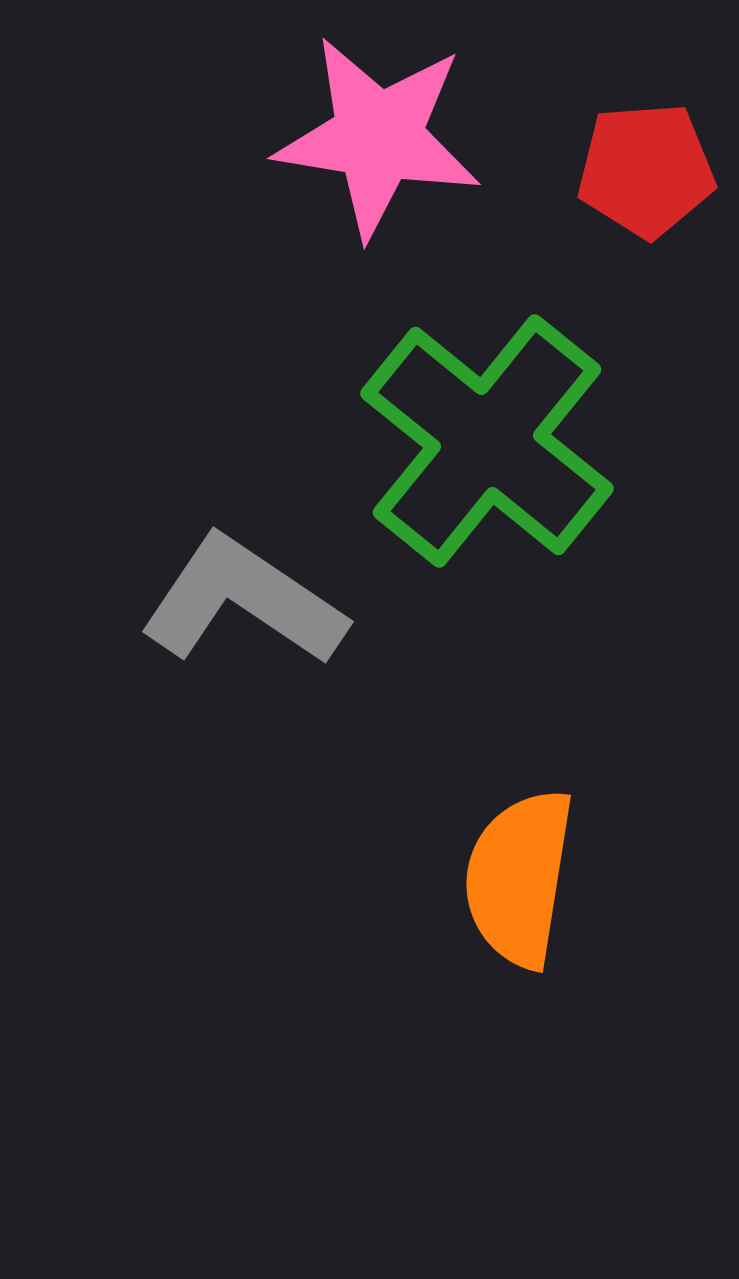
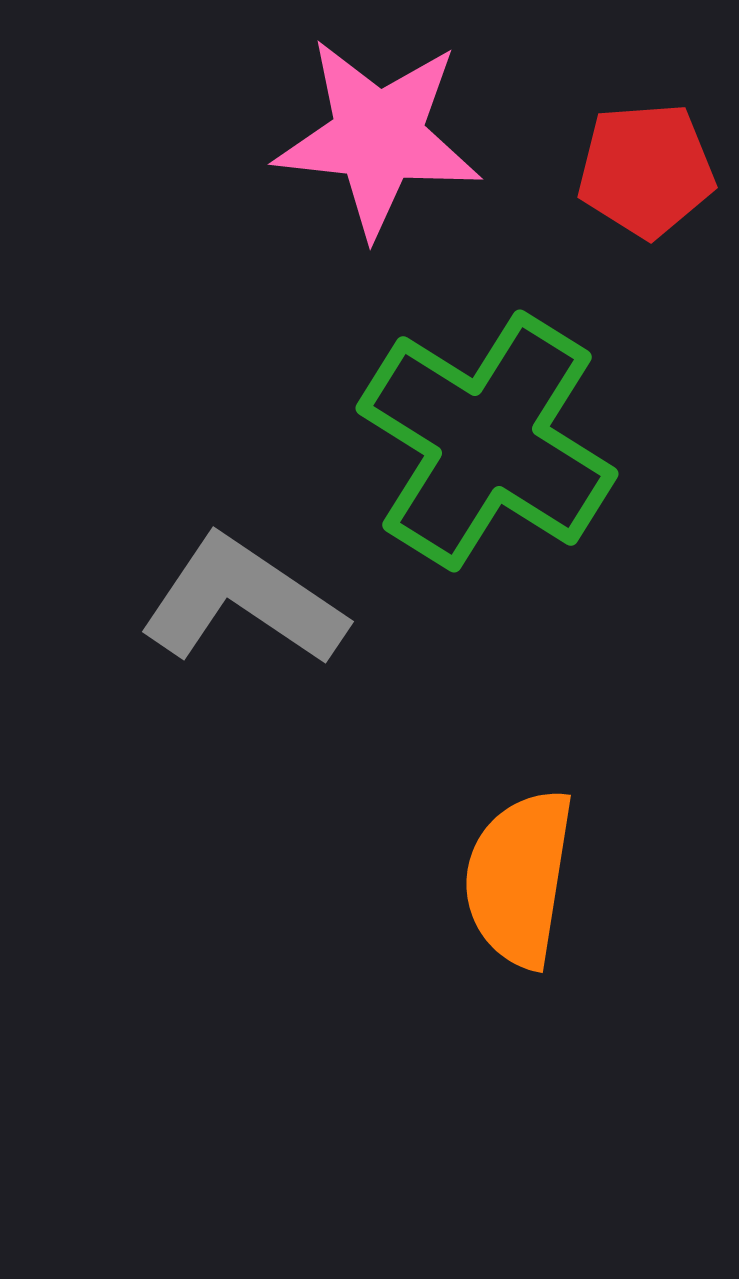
pink star: rotated 3 degrees counterclockwise
green cross: rotated 7 degrees counterclockwise
